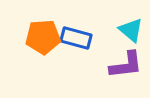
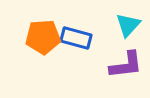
cyan triangle: moved 3 px left, 5 px up; rotated 32 degrees clockwise
